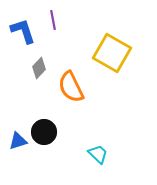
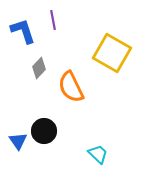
black circle: moved 1 px up
blue triangle: rotated 48 degrees counterclockwise
